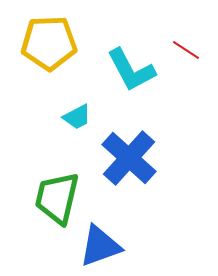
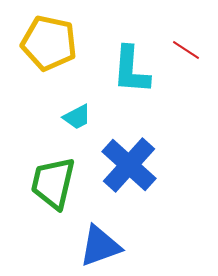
yellow pentagon: rotated 14 degrees clockwise
cyan L-shape: rotated 32 degrees clockwise
blue cross: moved 7 px down
green trapezoid: moved 4 px left, 15 px up
